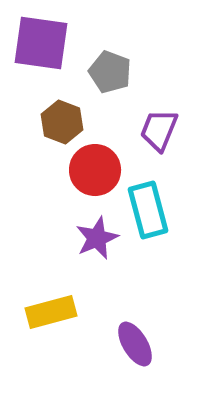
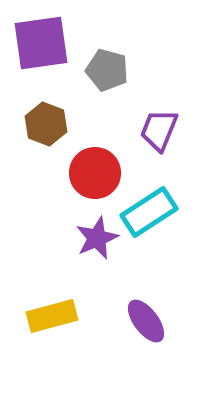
purple square: rotated 16 degrees counterclockwise
gray pentagon: moved 3 px left, 2 px up; rotated 6 degrees counterclockwise
brown hexagon: moved 16 px left, 2 px down
red circle: moved 3 px down
cyan rectangle: moved 1 px right, 2 px down; rotated 72 degrees clockwise
yellow rectangle: moved 1 px right, 4 px down
purple ellipse: moved 11 px right, 23 px up; rotated 6 degrees counterclockwise
